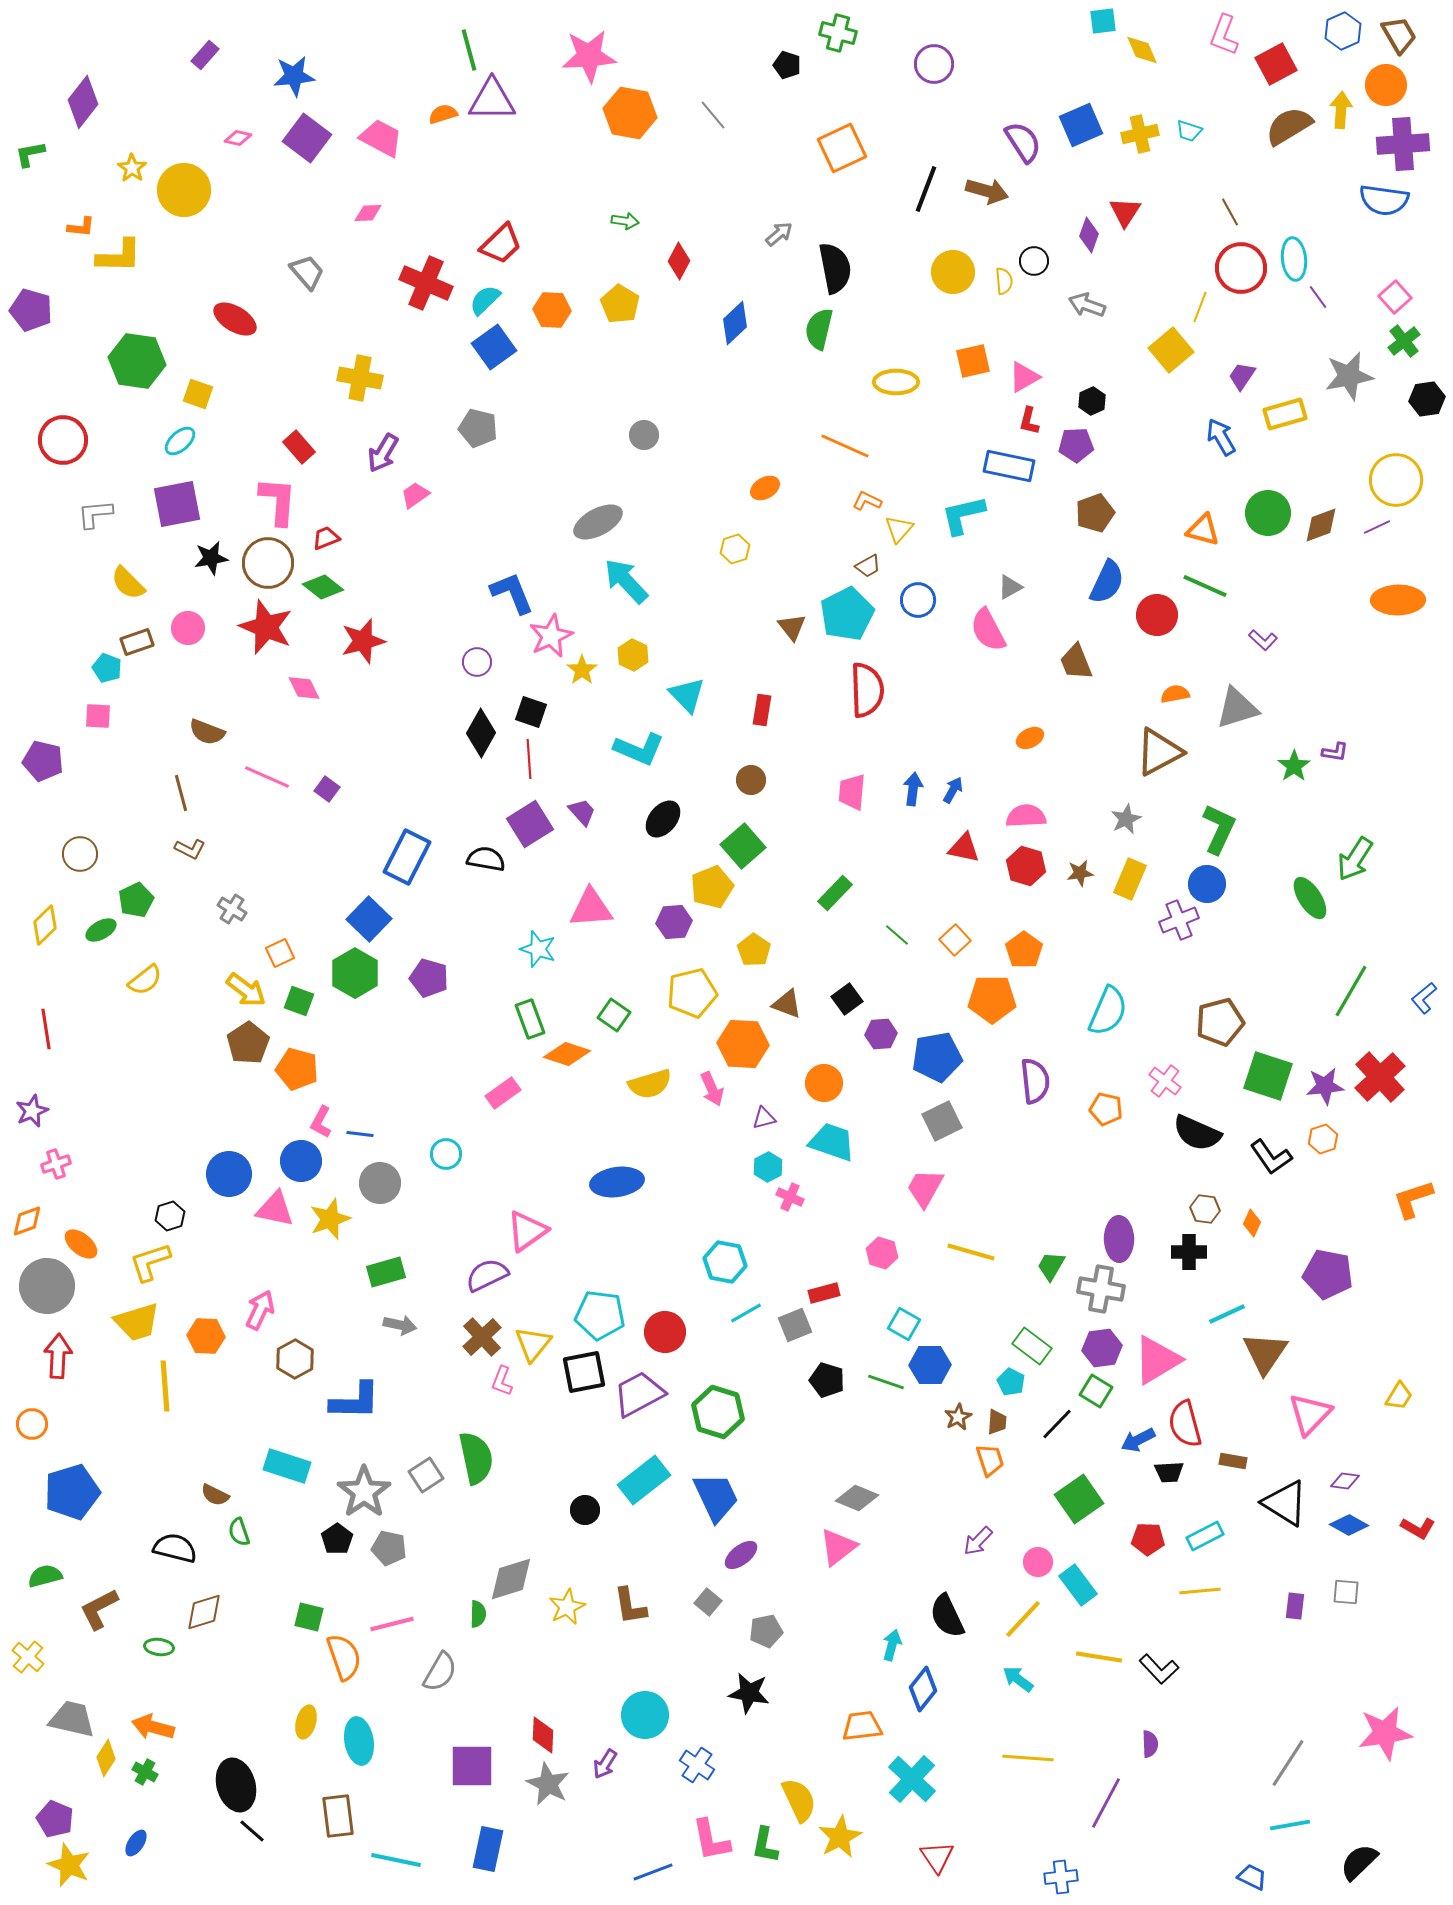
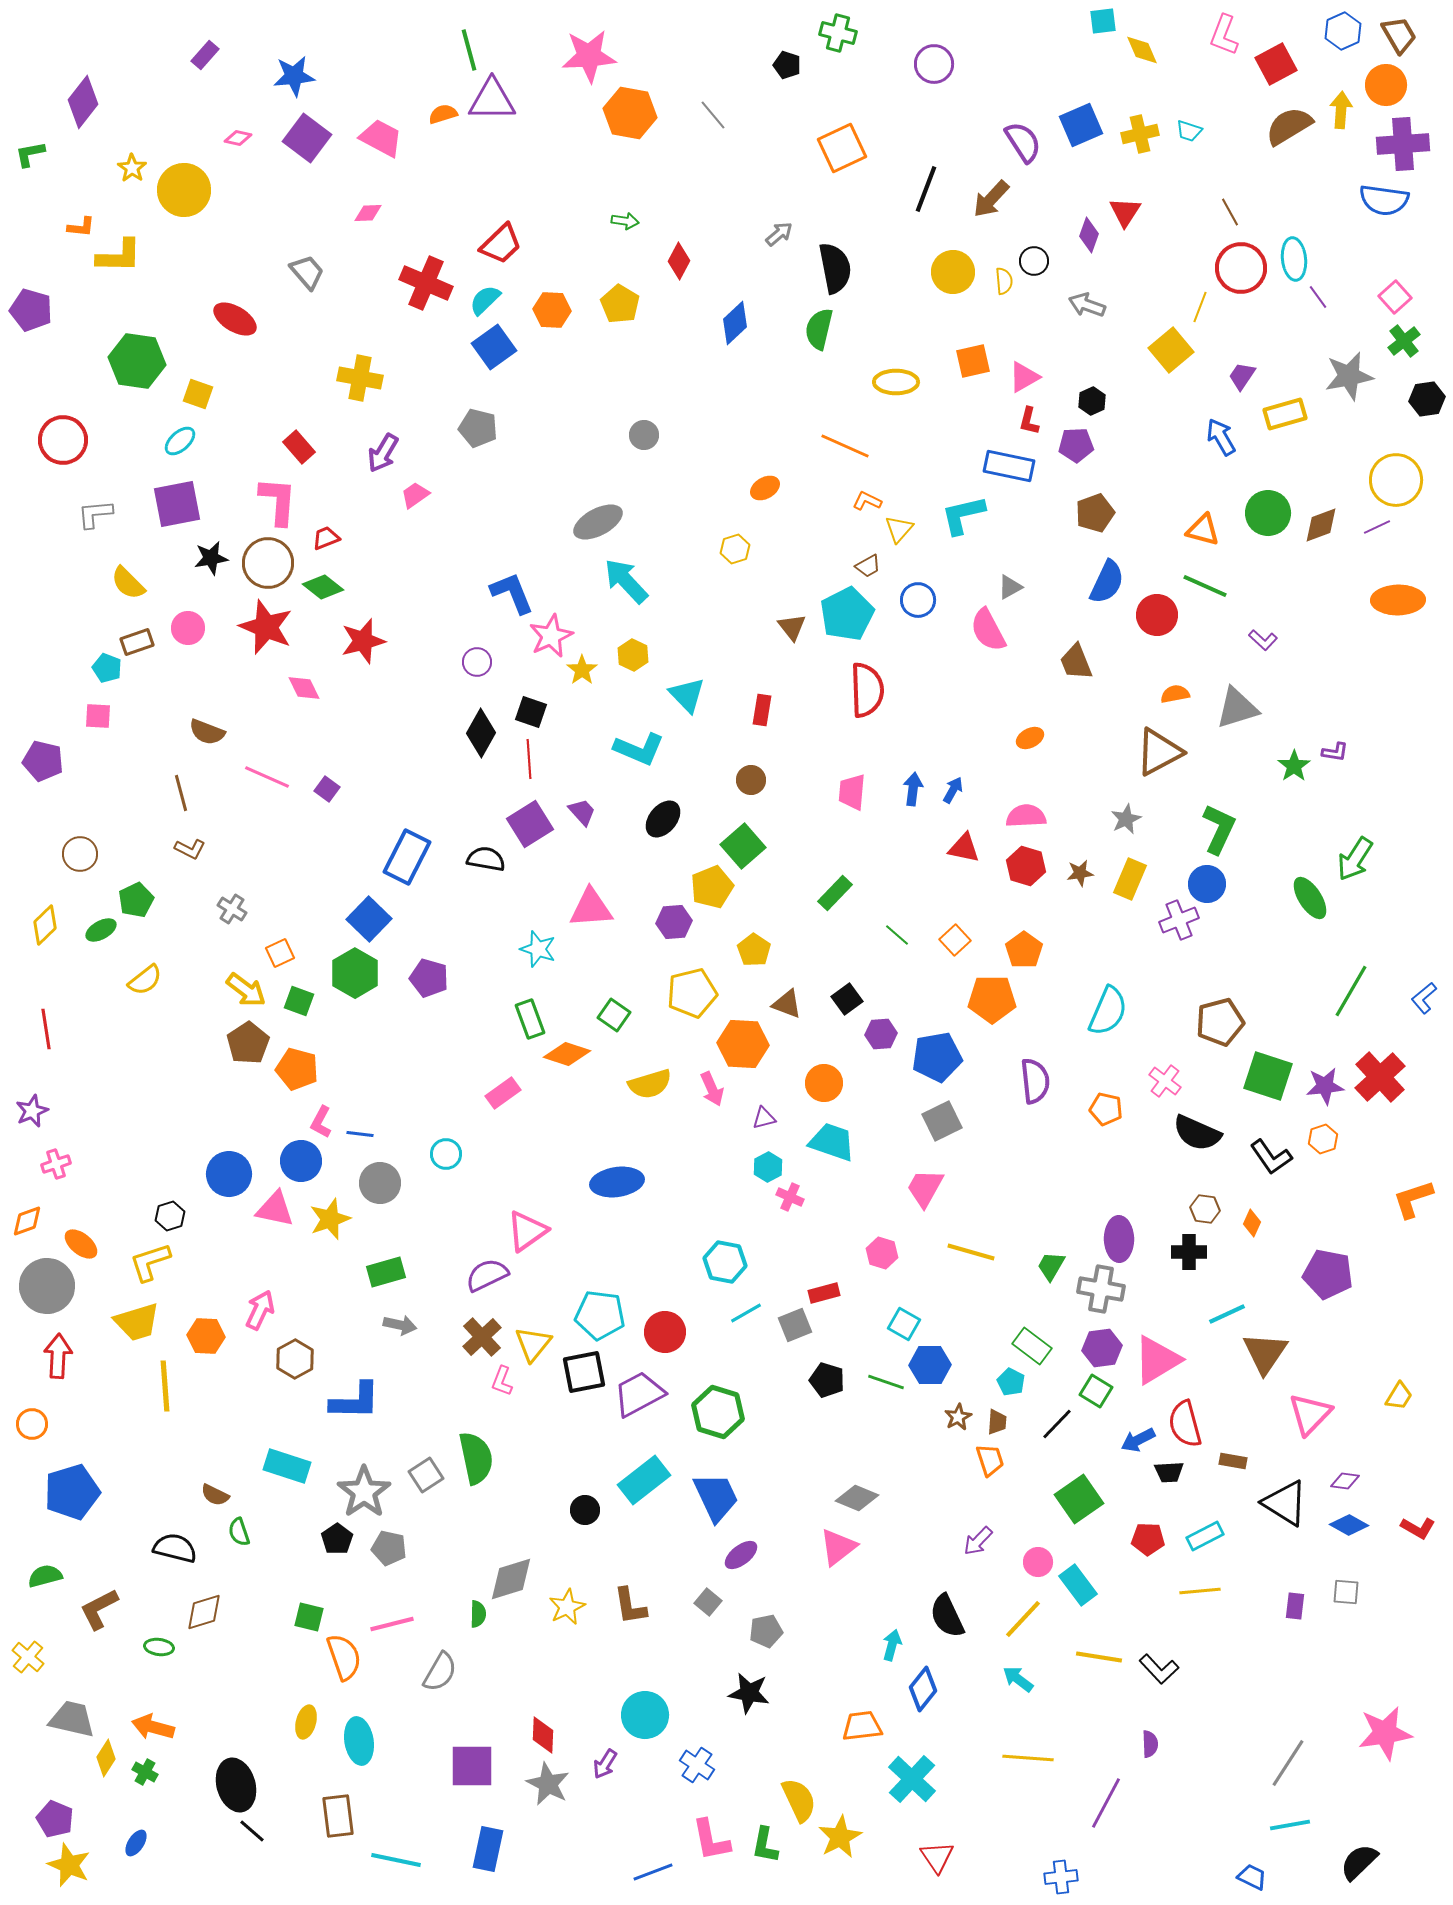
brown arrow at (987, 191): moved 4 px right, 8 px down; rotated 117 degrees clockwise
